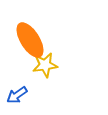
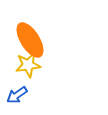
yellow star: moved 17 px left
